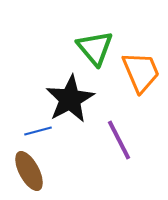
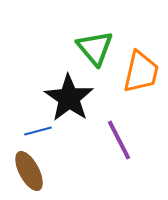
orange trapezoid: rotated 36 degrees clockwise
black star: moved 1 px left, 1 px up; rotated 9 degrees counterclockwise
